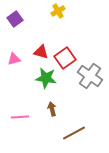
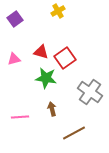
gray cross: moved 16 px down
